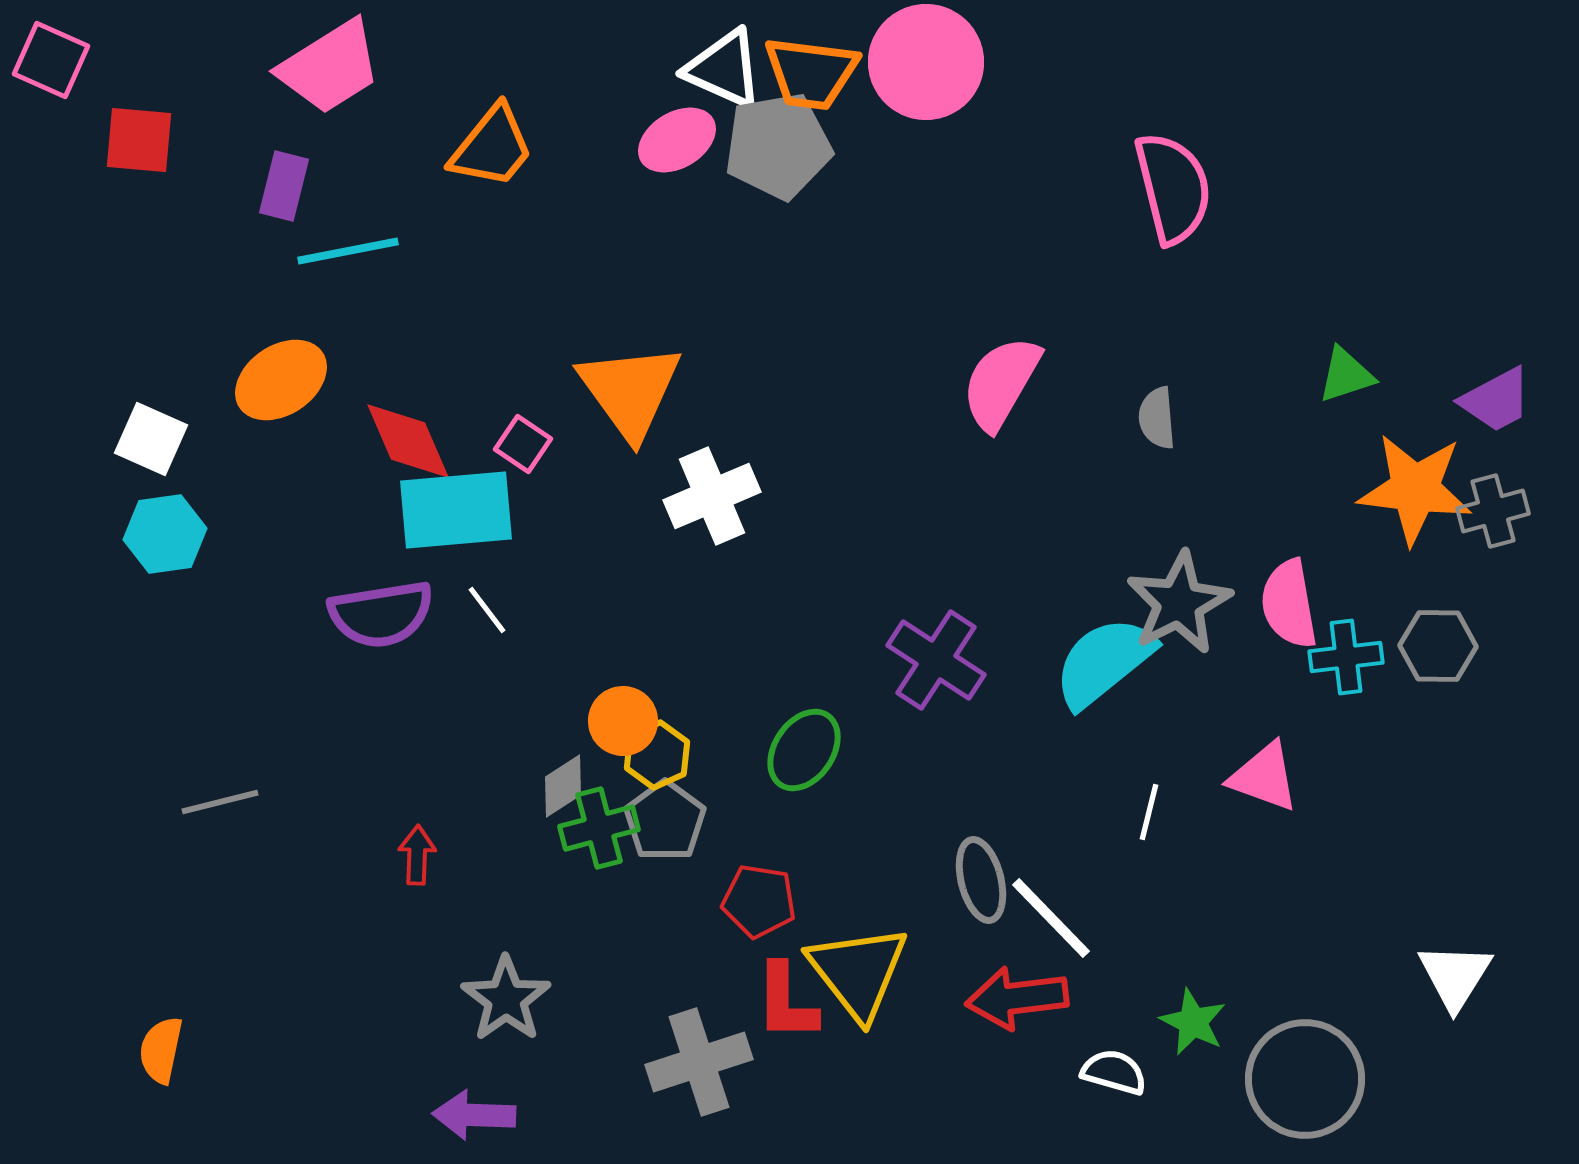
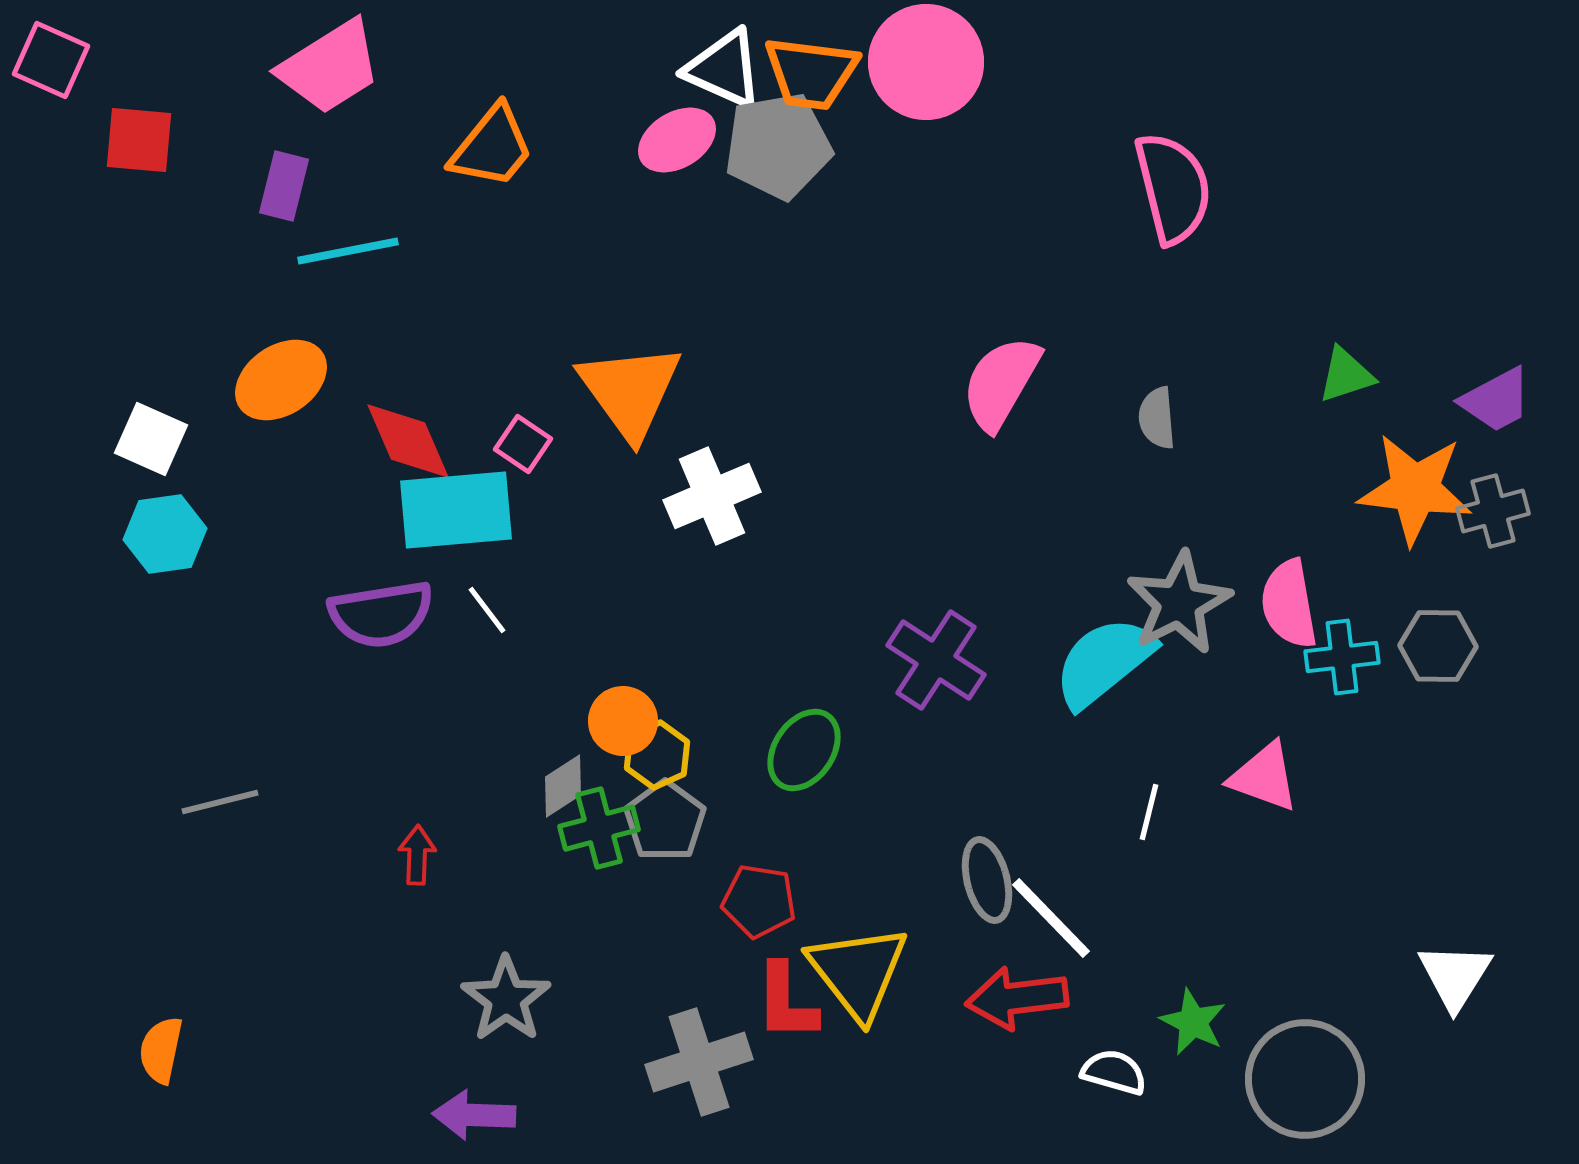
cyan cross at (1346, 657): moved 4 px left
gray ellipse at (981, 880): moved 6 px right
